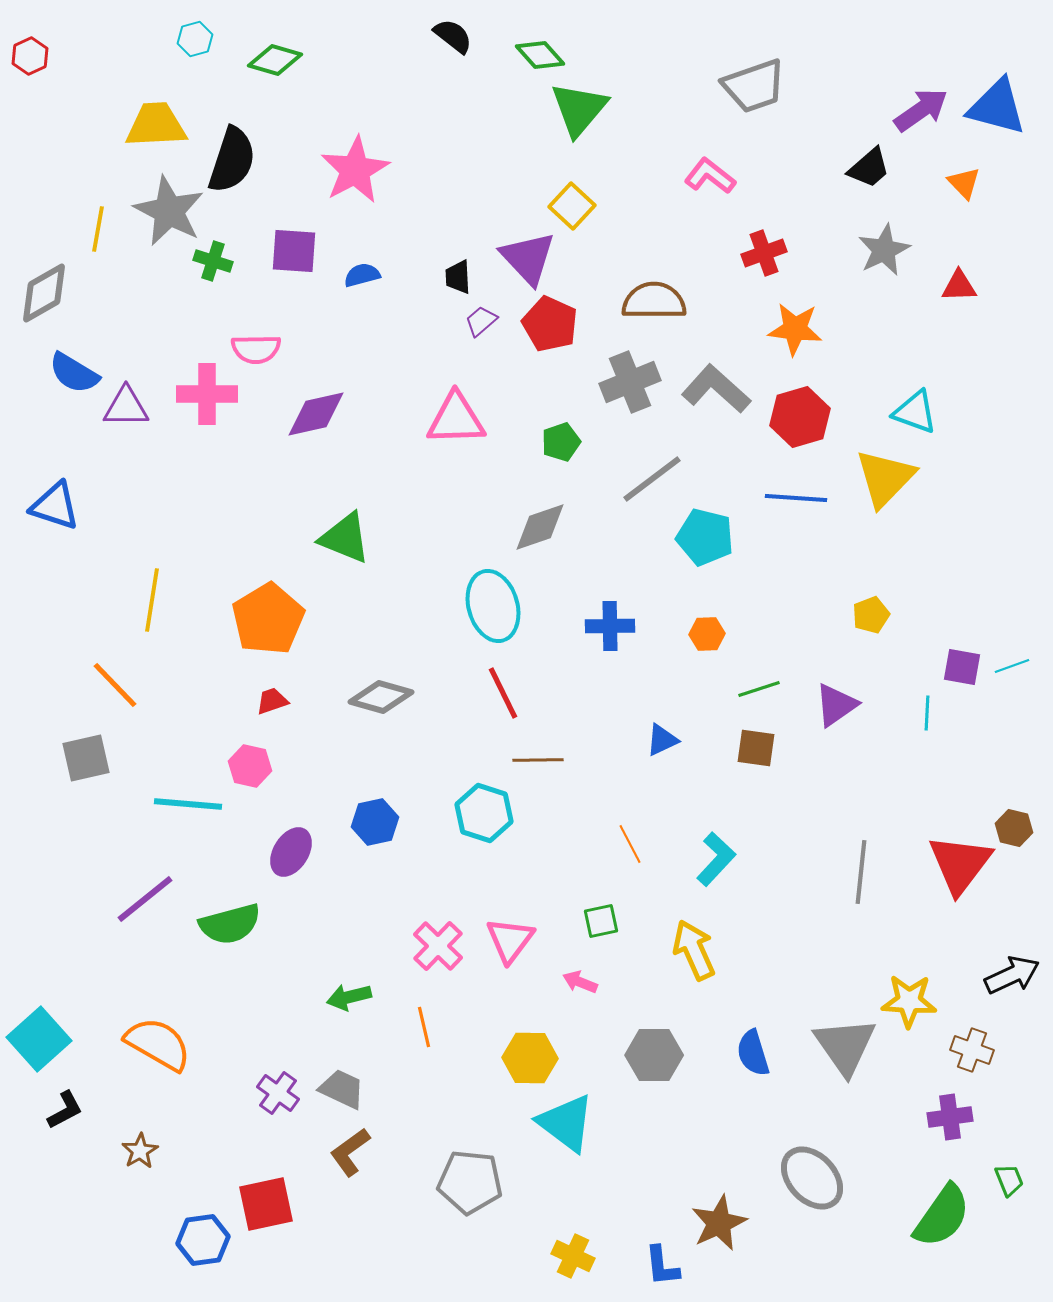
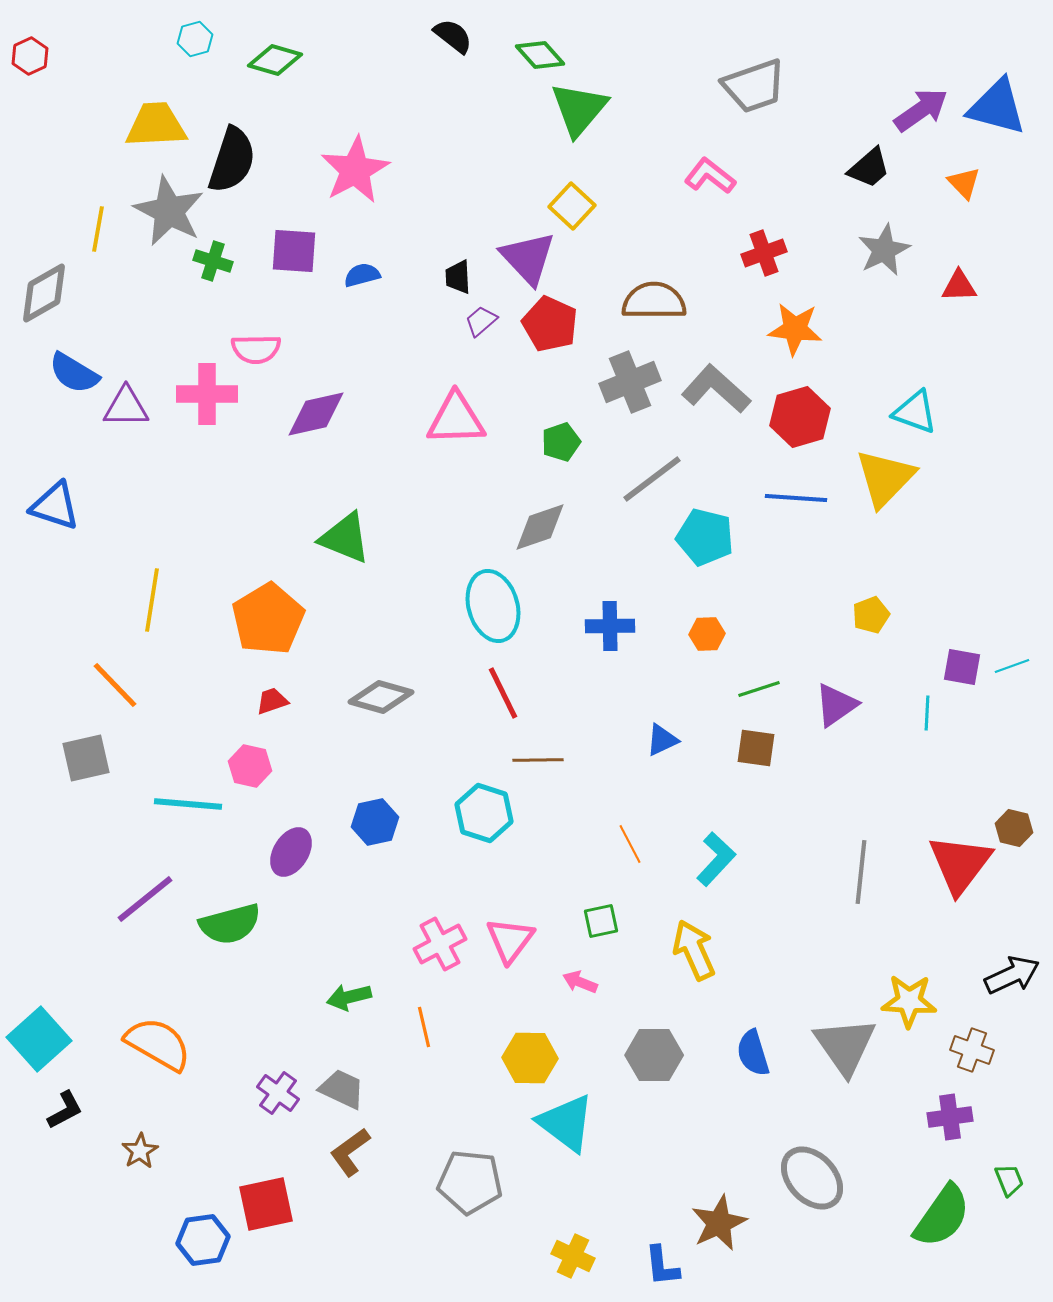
pink cross at (438, 946): moved 2 px right, 2 px up; rotated 18 degrees clockwise
